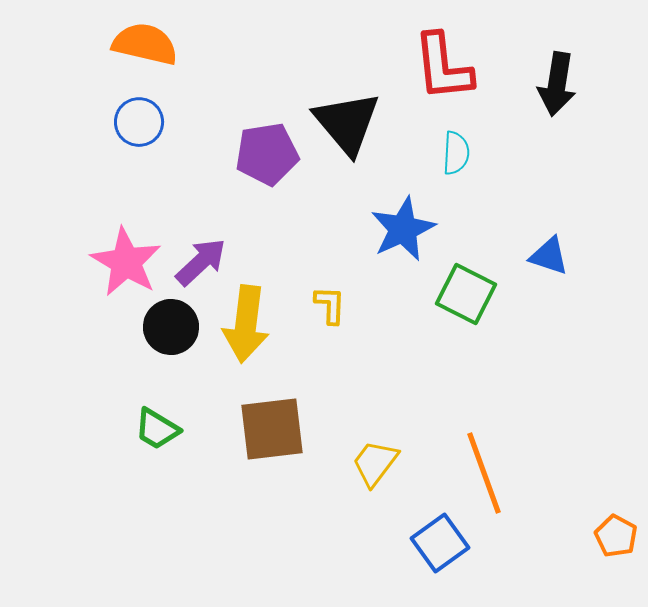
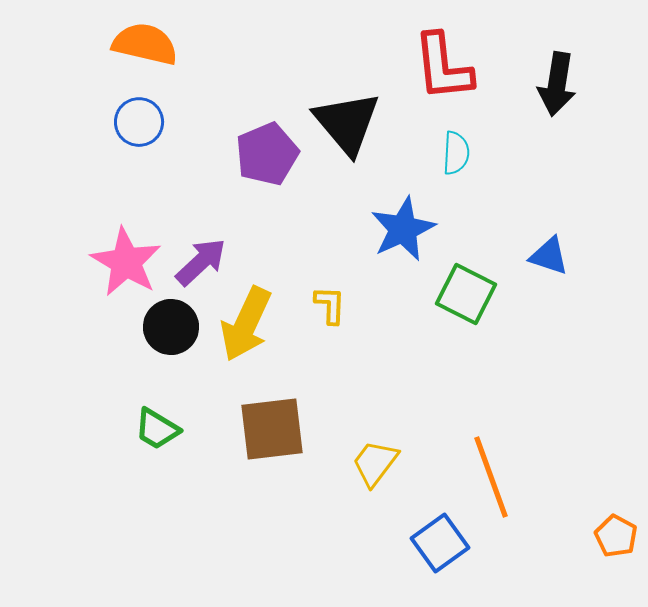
purple pentagon: rotated 14 degrees counterclockwise
yellow arrow: rotated 18 degrees clockwise
orange line: moved 7 px right, 4 px down
